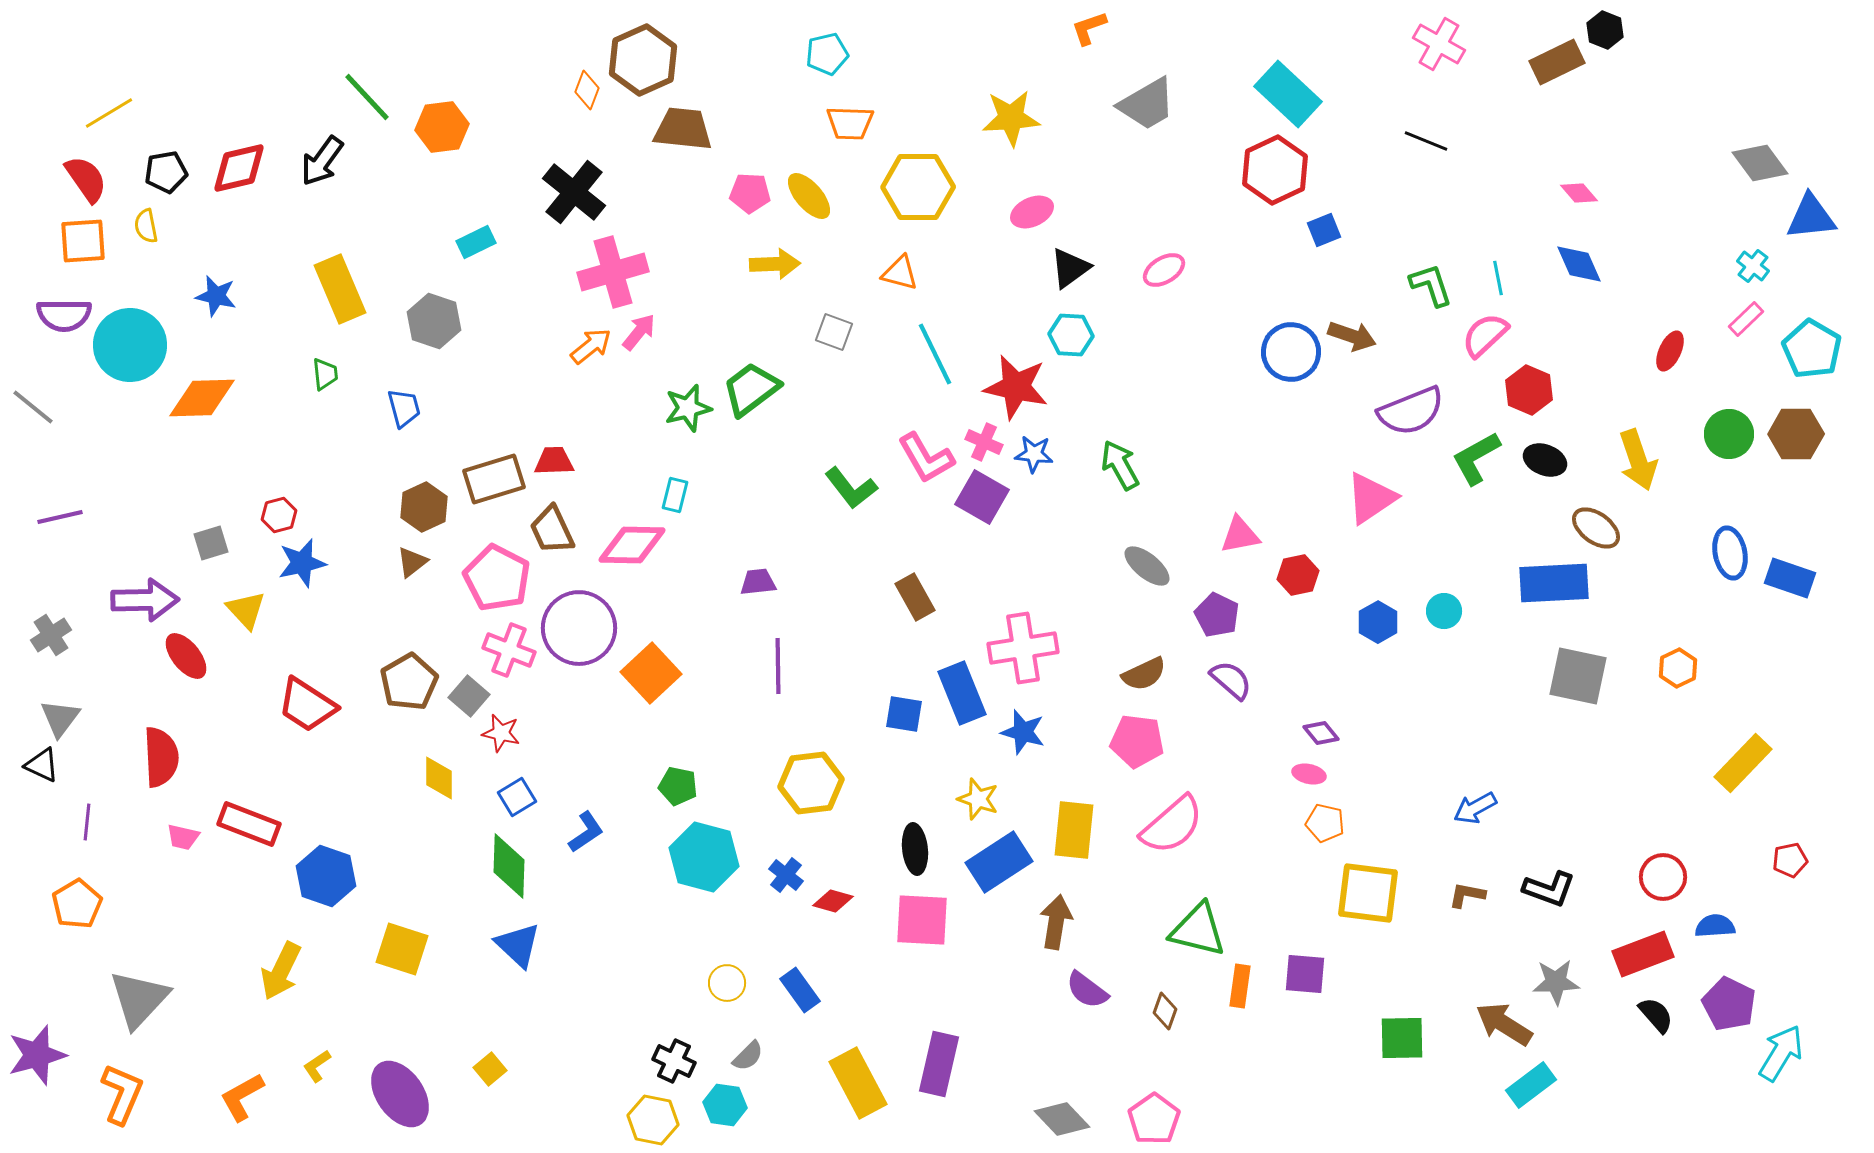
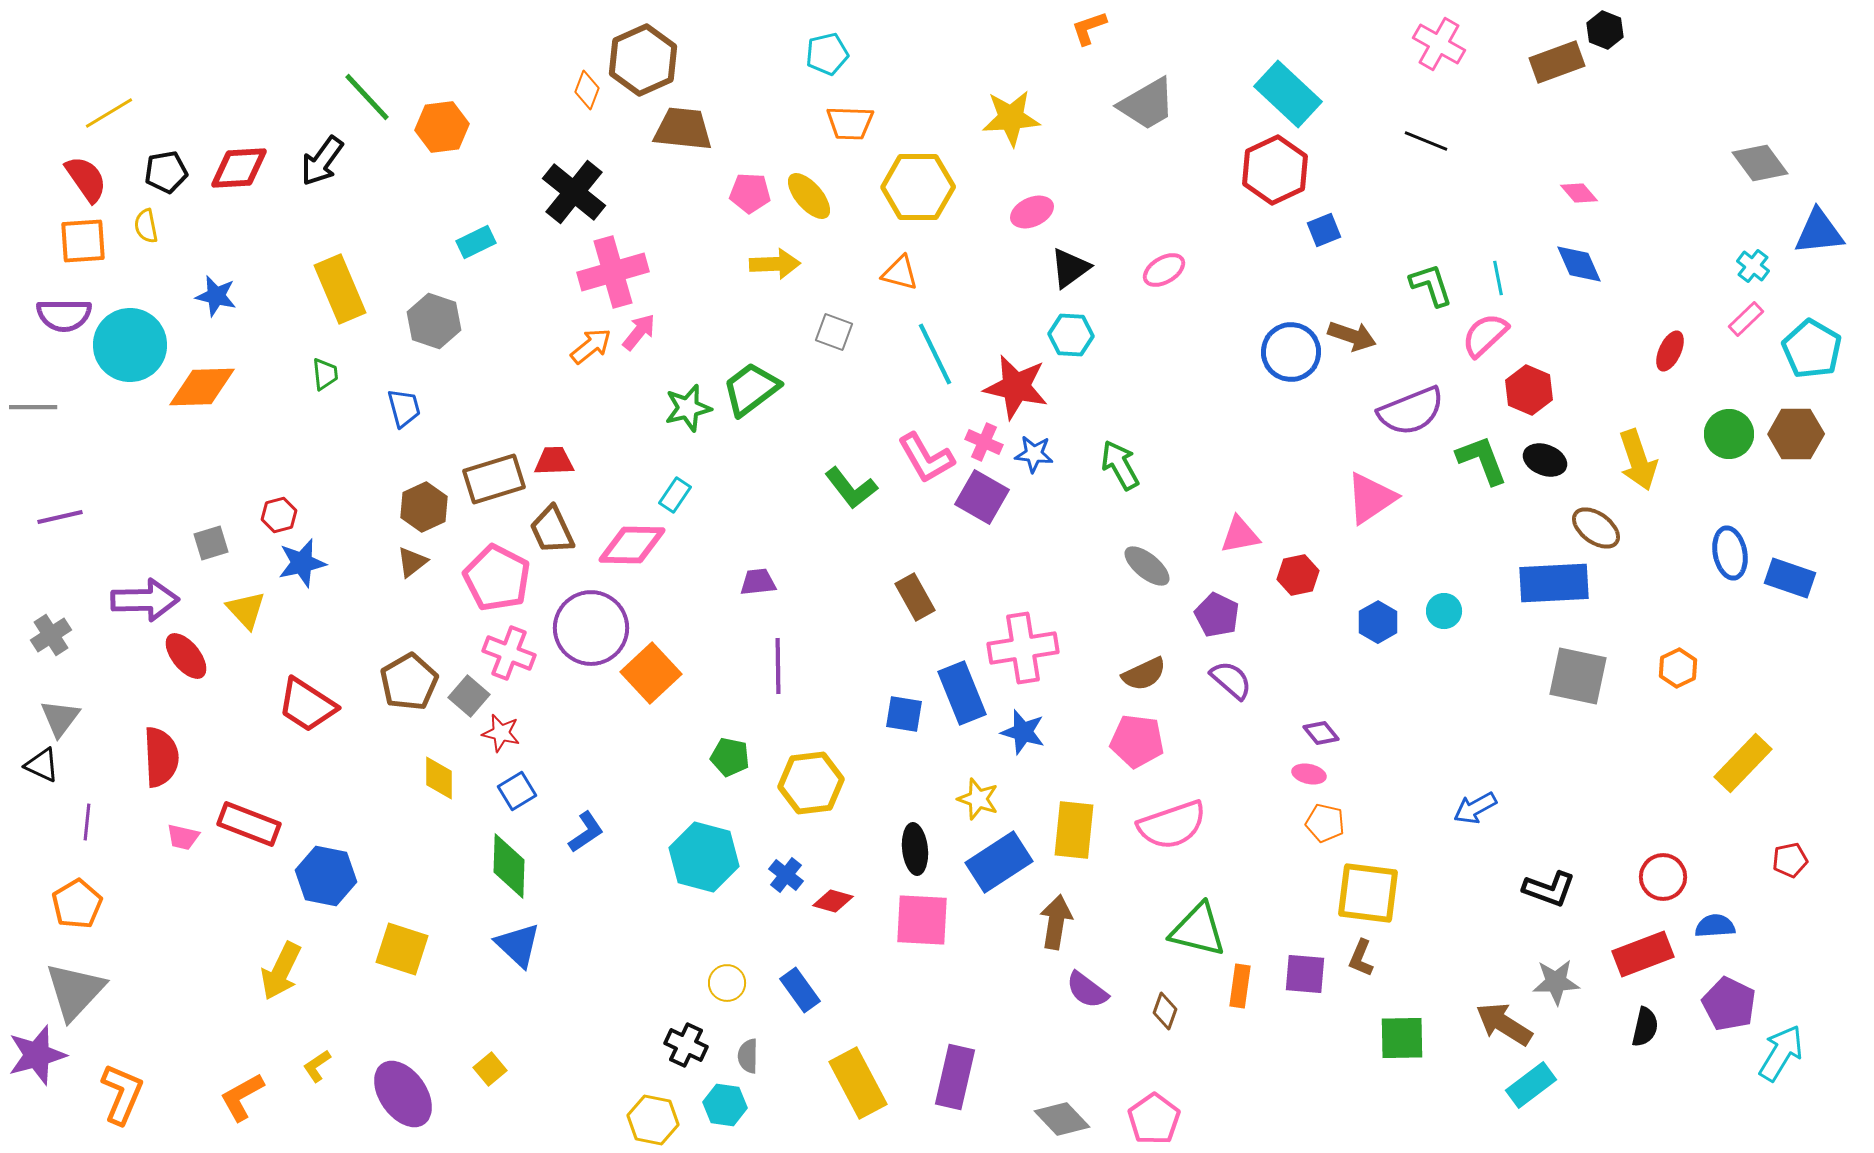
brown rectangle at (1557, 62): rotated 6 degrees clockwise
red diamond at (239, 168): rotated 10 degrees clockwise
blue triangle at (1811, 217): moved 8 px right, 15 px down
orange diamond at (202, 398): moved 11 px up
gray line at (33, 407): rotated 39 degrees counterclockwise
green L-shape at (1476, 458): moved 6 px right, 2 px down; rotated 98 degrees clockwise
cyan rectangle at (675, 495): rotated 20 degrees clockwise
purple circle at (579, 628): moved 12 px right
pink cross at (509, 650): moved 3 px down
green pentagon at (678, 786): moved 52 px right, 29 px up
blue square at (517, 797): moved 6 px up
pink semicircle at (1172, 825): rotated 22 degrees clockwise
blue hexagon at (326, 876): rotated 8 degrees counterclockwise
brown L-shape at (1467, 895): moved 106 px left, 63 px down; rotated 78 degrees counterclockwise
gray triangle at (139, 999): moved 64 px left, 8 px up
black semicircle at (1656, 1015): moved 11 px left, 12 px down; rotated 54 degrees clockwise
gray semicircle at (748, 1056): rotated 136 degrees clockwise
black cross at (674, 1061): moved 12 px right, 16 px up
purple rectangle at (939, 1064): moved 16 px right, 13 px down
purple ellipse at (400, 1094): moved 3 px right
